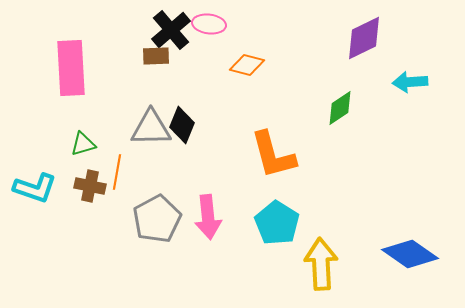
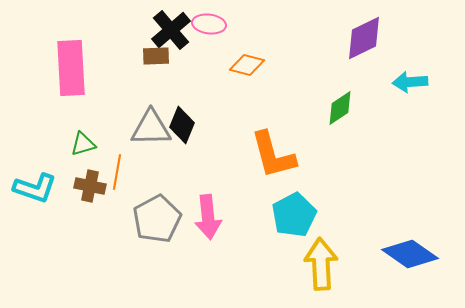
cyan pentagon: moved 17 px right, 8 px up; rotated 12 degrees clockwise
